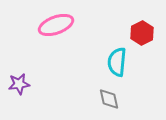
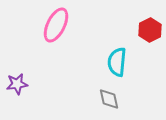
pink ellipse: rotated 44 degrees counterclockwise
red hexagon: moved 8 px right, 3 px up
purple star: moved 2 px left
